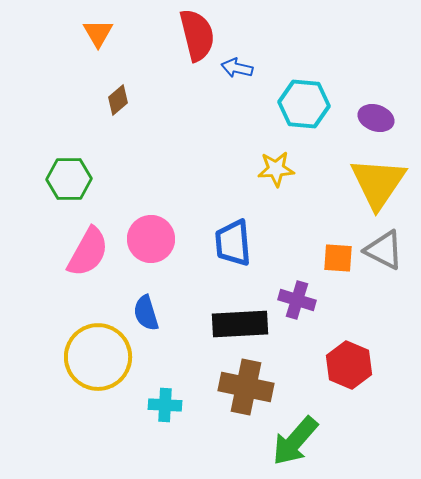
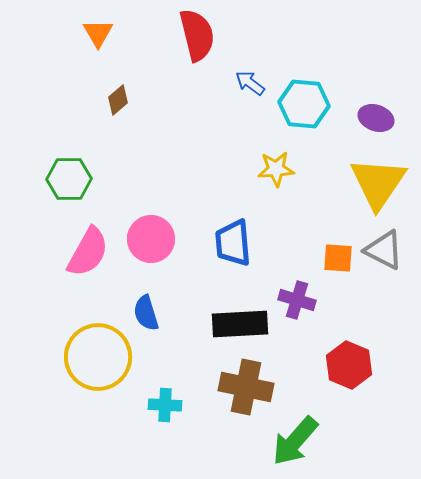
blue arrow: moved 13 px right, 15 px down; rotated 24 degrees clockwise
